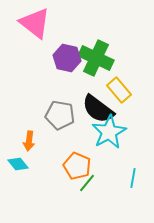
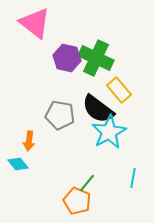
orange pentagon: moved 35 px down
